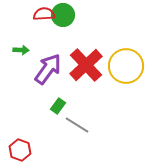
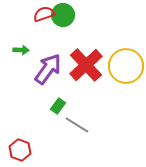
red semicircle: rotated 15 degrees counterclockwise
